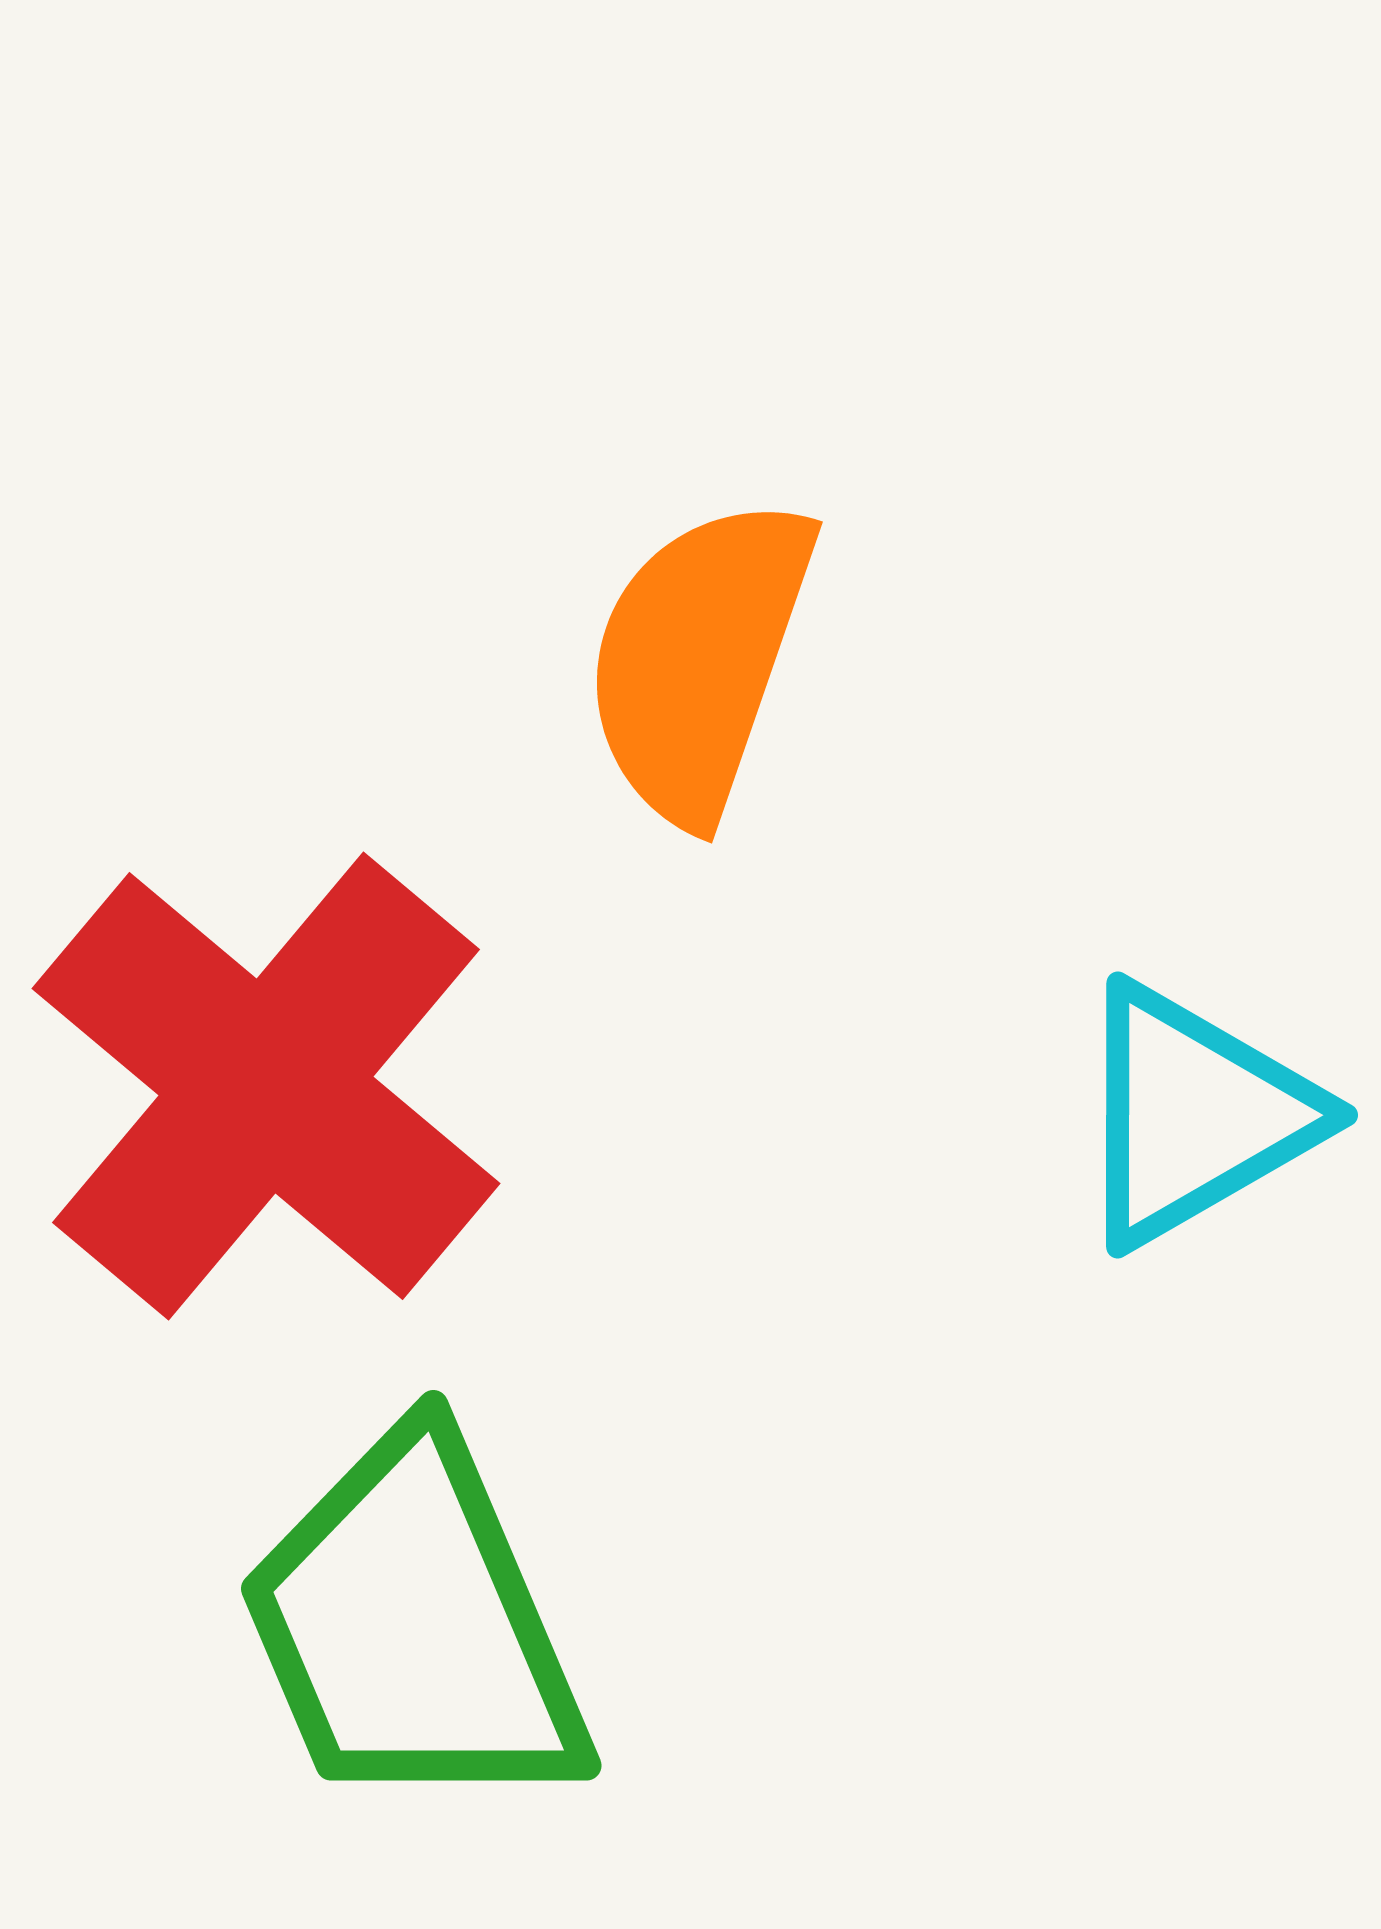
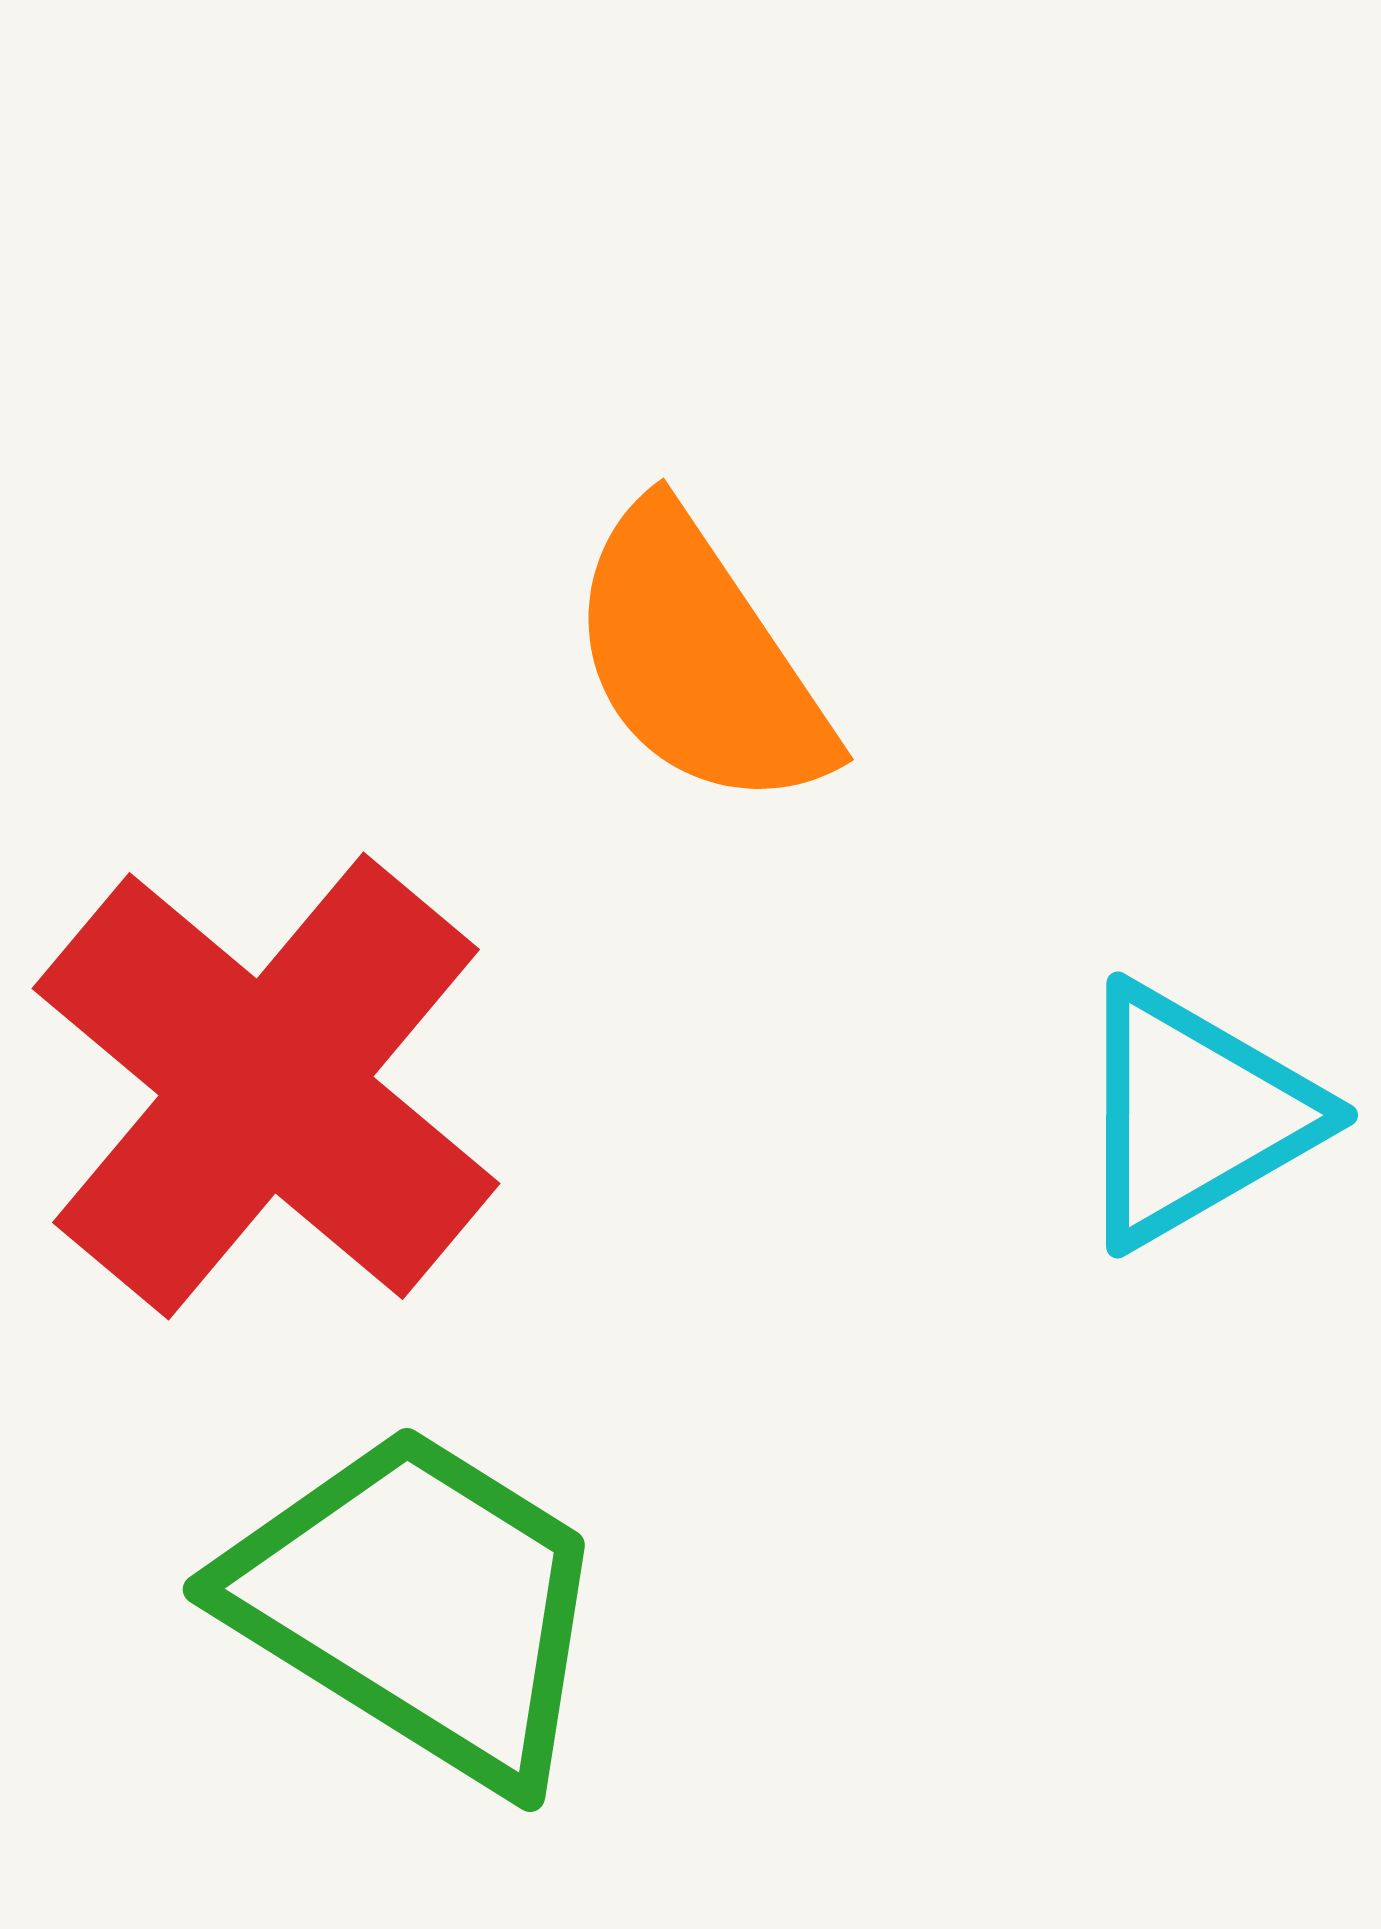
orange semicircle: rotated 53 degrees counterclockwise
green trapezoid: moved 5 px right, 21 px up; rotated 145 degrees clockwise
